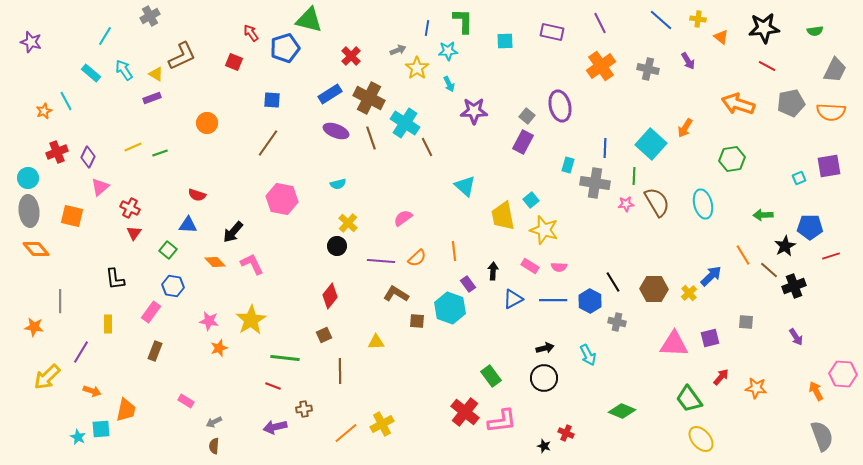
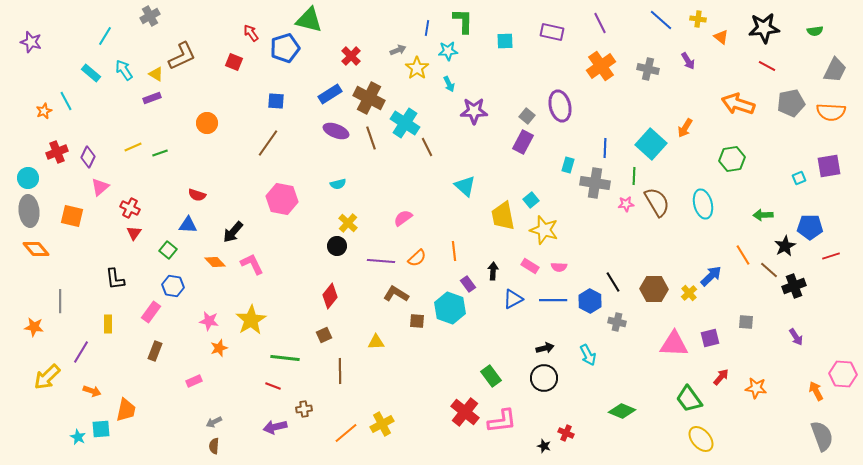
blue square at (272, 100): moved 4 px right, 1 px down
pink rectangle at (186, 401): moved 8 px right, 20 px up; rotated 56 degrees counterclockwise
